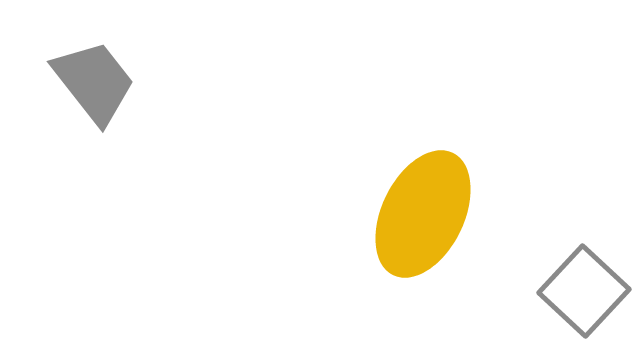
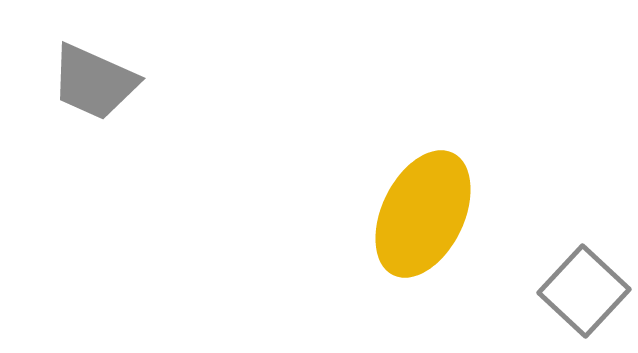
gray trapezoid: rotated 152 degrees clockwise
